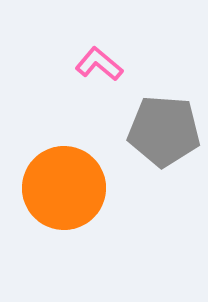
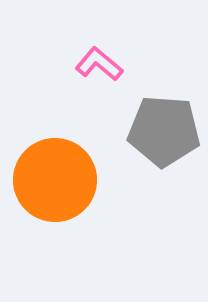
orange circle: moved 9 px left, 8 px up
